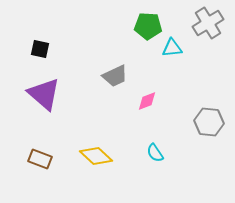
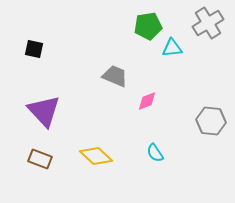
green pentagon: rotated 12 degrees counterclockwise
black square: moved 6 px left
gray trapezoid: rotated 132 degrees counterclockwise
purple triangle: moved 17 px down; rotated 6 degrees clockwise
gray hexagon: moved 2 px right, 1 px up
